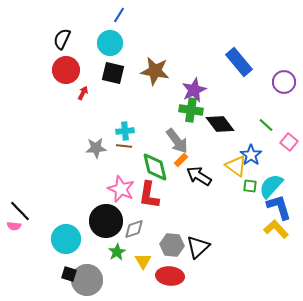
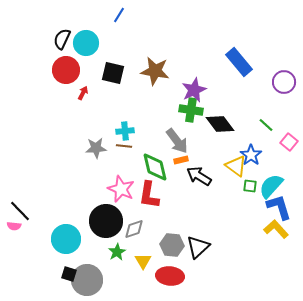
cyan circle at (110, 43): moved 24 px left
orange rectangle at (181, 160): rotated 32 degrees clockwise
